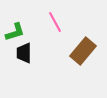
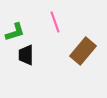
pink line: rotated 10 degrees clockwise
black trapezoid: moved 2 px right, 2 px down
